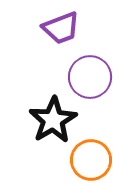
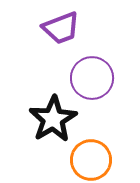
purple circle: moved 2 px right, 1 px down
black star: moved 1 px up
